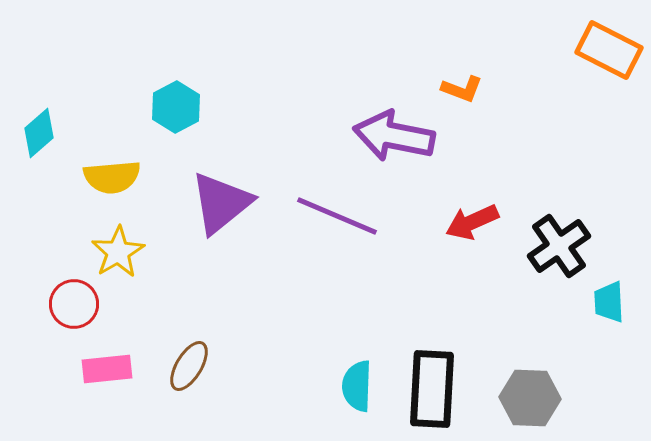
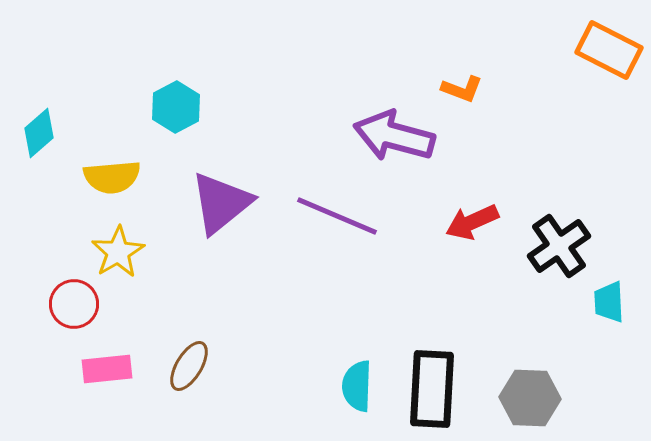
purple arrow: rotated 4 degrees clockwise
